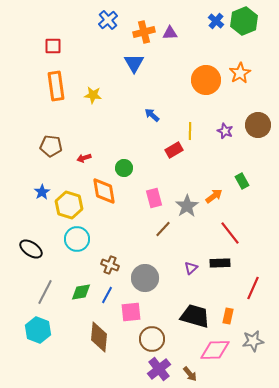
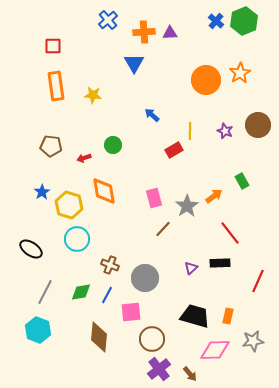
orange cross at (144, 32): rotated 10 degrees clockwise
green circle at (124, 168): moved 11 px left, 23 px up
red line at (253, 288): moved 5 px right, 7 px up
